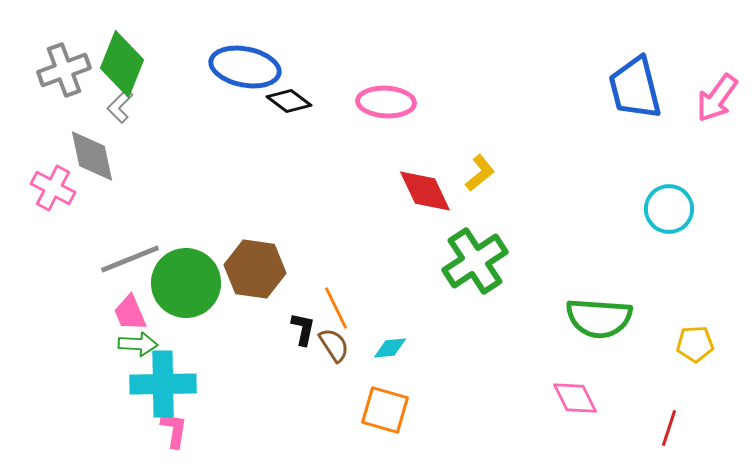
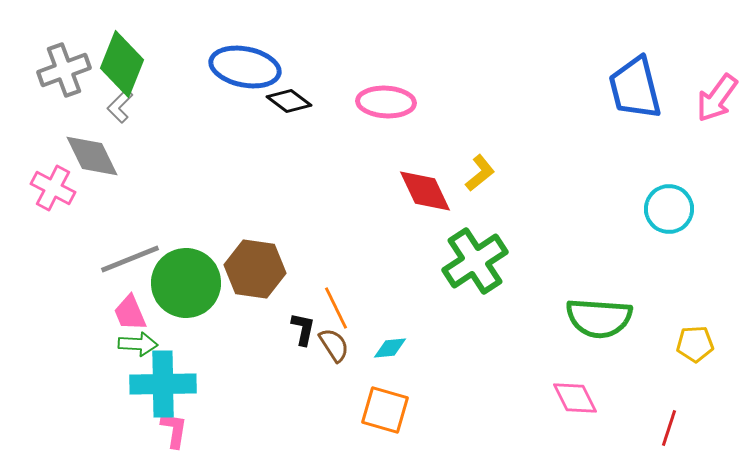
gray diamond: rotated 14 degrees counterclockwise
